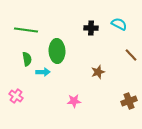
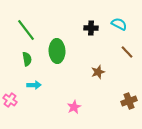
green line: rotated 45 degrees clockwise
brown line: moved 4 px left, 3 px up
cyan arrow: moved 9 px left, 13 px down
pink cross: moved 6 px left, 4 px down
pink star: moved 6 px down; rotated 24 degrees counterclockwise
